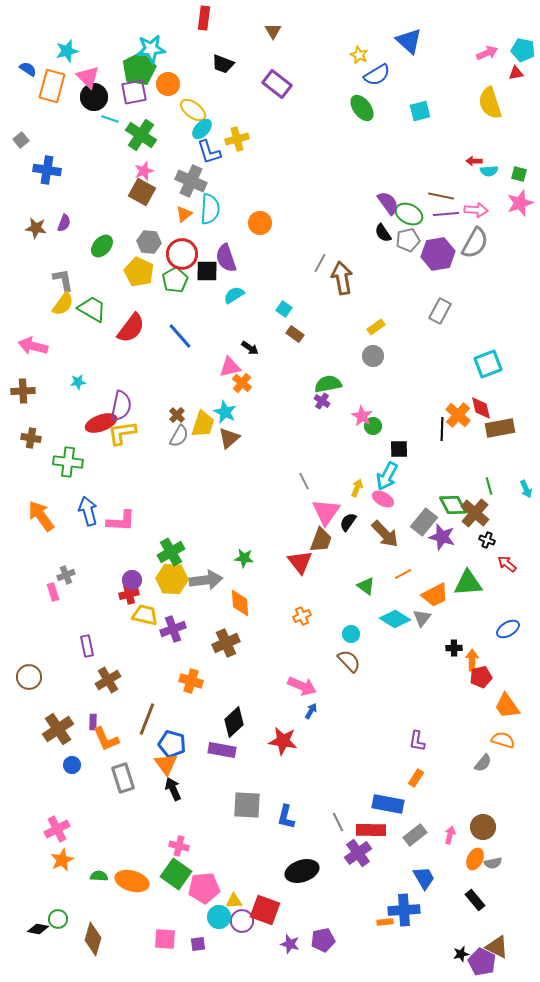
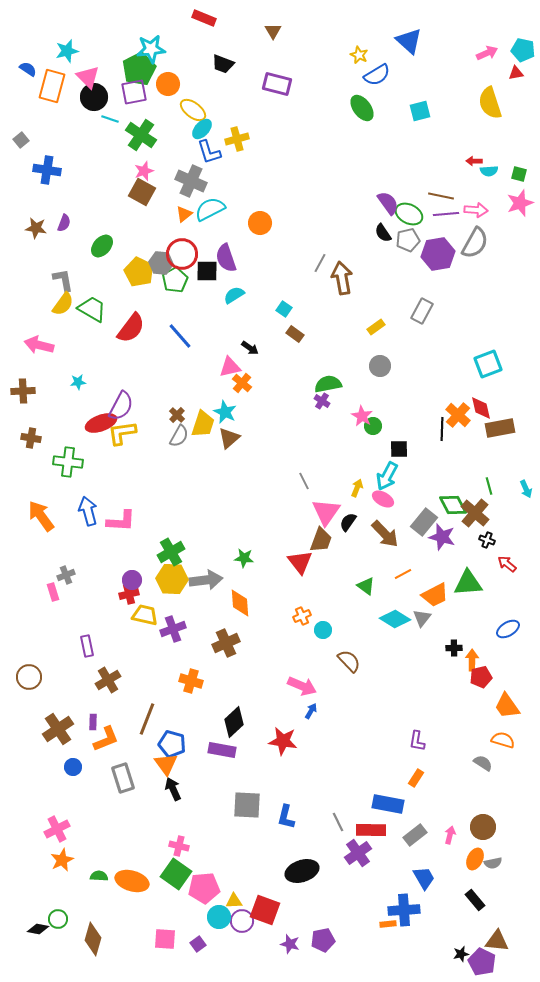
red rectangle at (204, 18): rotated 75 degrees counterclockwise
purple rectangle at (277, 84): rotated 24 degrees counterclockwise
cyan semicircle at (210, 209): rotated 120 degrees counterclockwise
gray hexagon at (149, 242): moved 12 px right, 21 px down
gray rectangle at (440, 311): moved 18 px left
pink arrow at (33, 346): moved 6 px right, 1 px up
gray circle at (373, 356): moved 7 px right, 10 px down
purple semicircle at (121, 406): rotated 16 degrees clockwise
cyan circle at (351, 634): moved 28 px left, 4 px up
orange L-shape at (106, 739): rotated 88 degrees counterclockwise
gray semicircle at (483, 763): rotated 96 degrees counterclockwise
blue circle at (72, 765): moved 1 px right, 2 px down
orange rectangle at (385, 922): moved 3 px right, 2 px down
purple square at (198, 944): rotated 28 degrees counterclockwise
brown triangle at (497, 947): moved 6 px up; rotated 20 degrees counterclockwise
